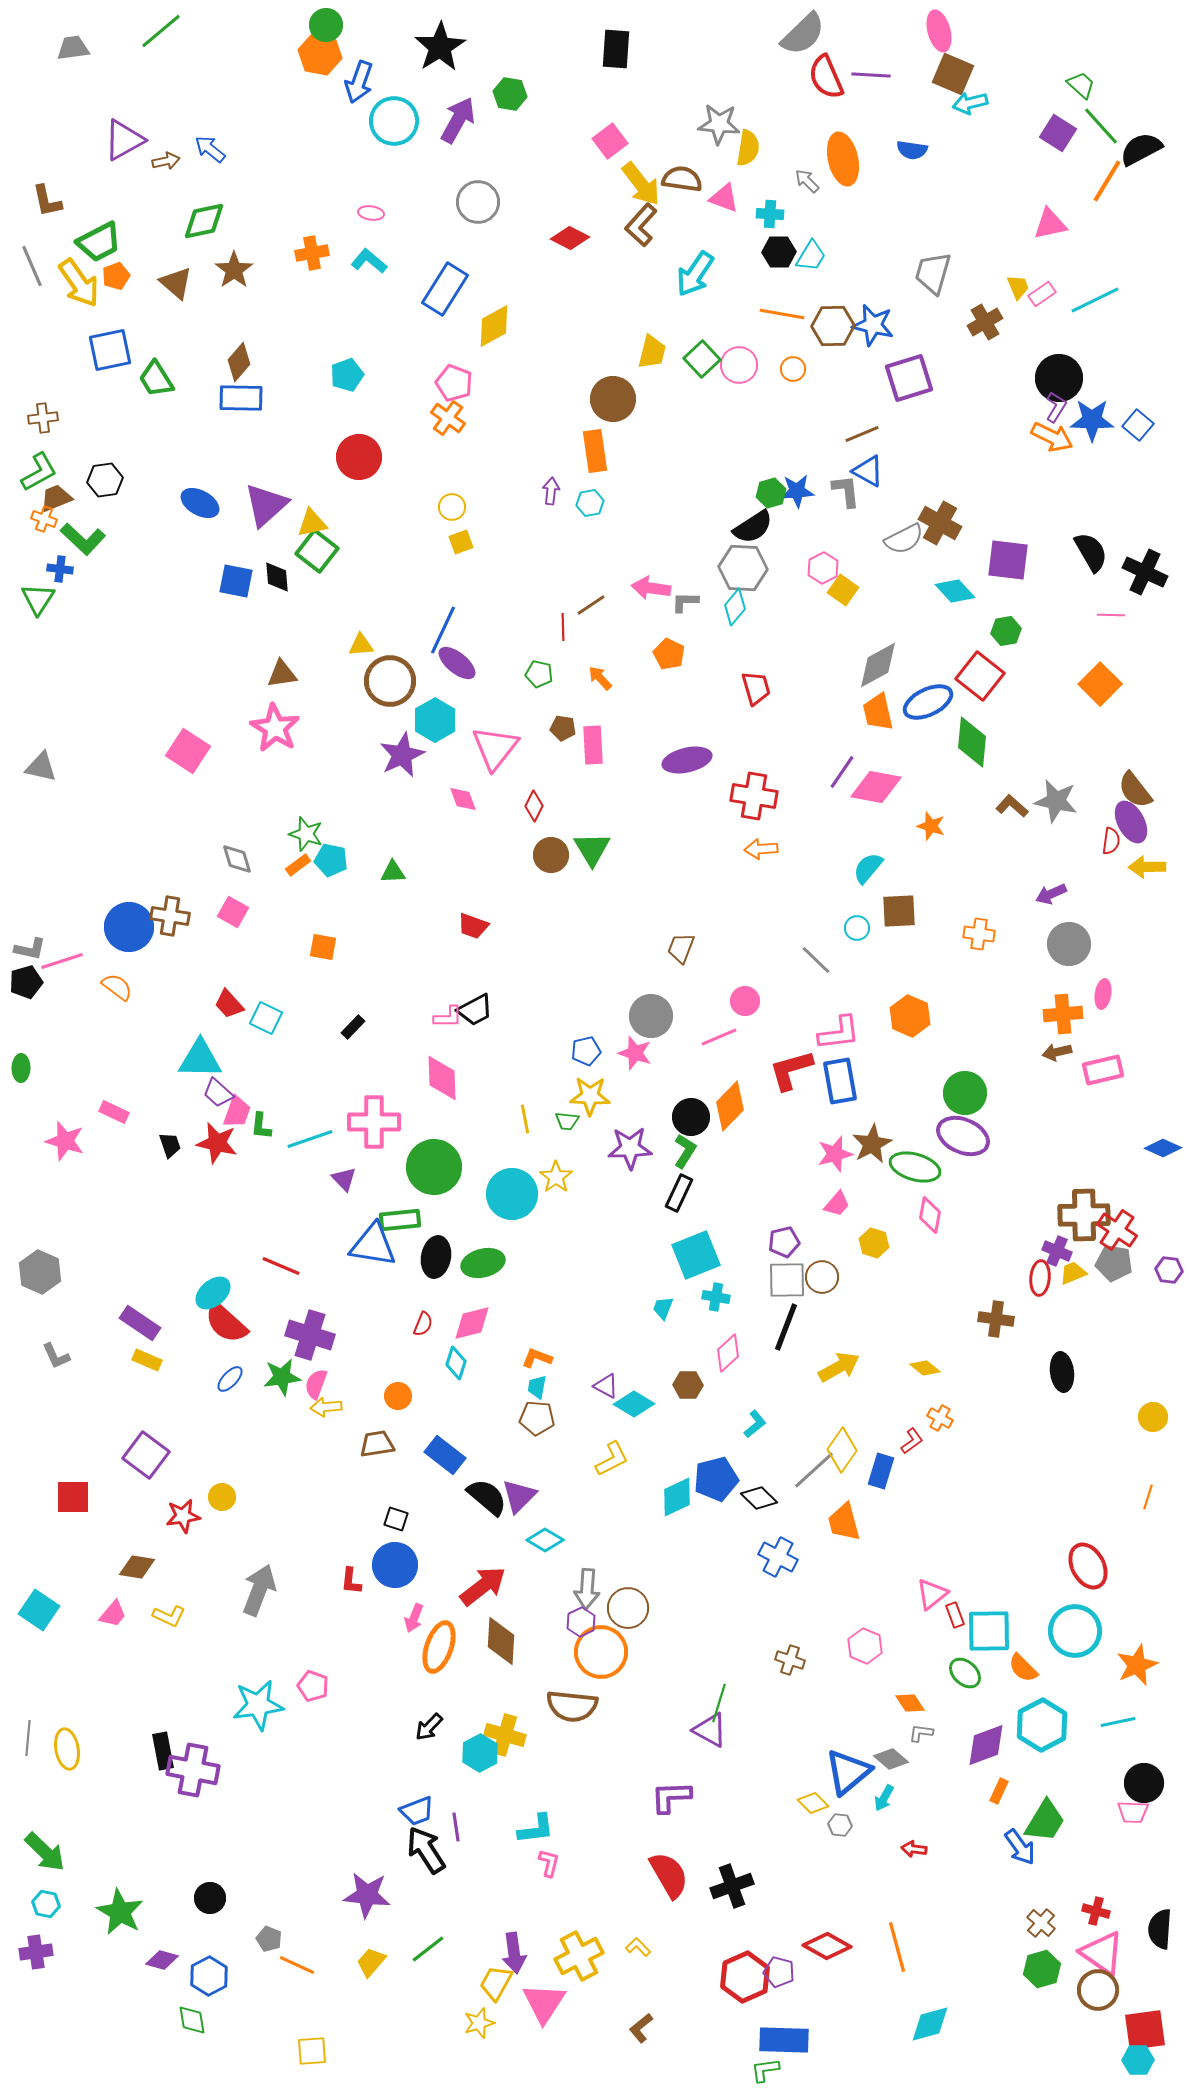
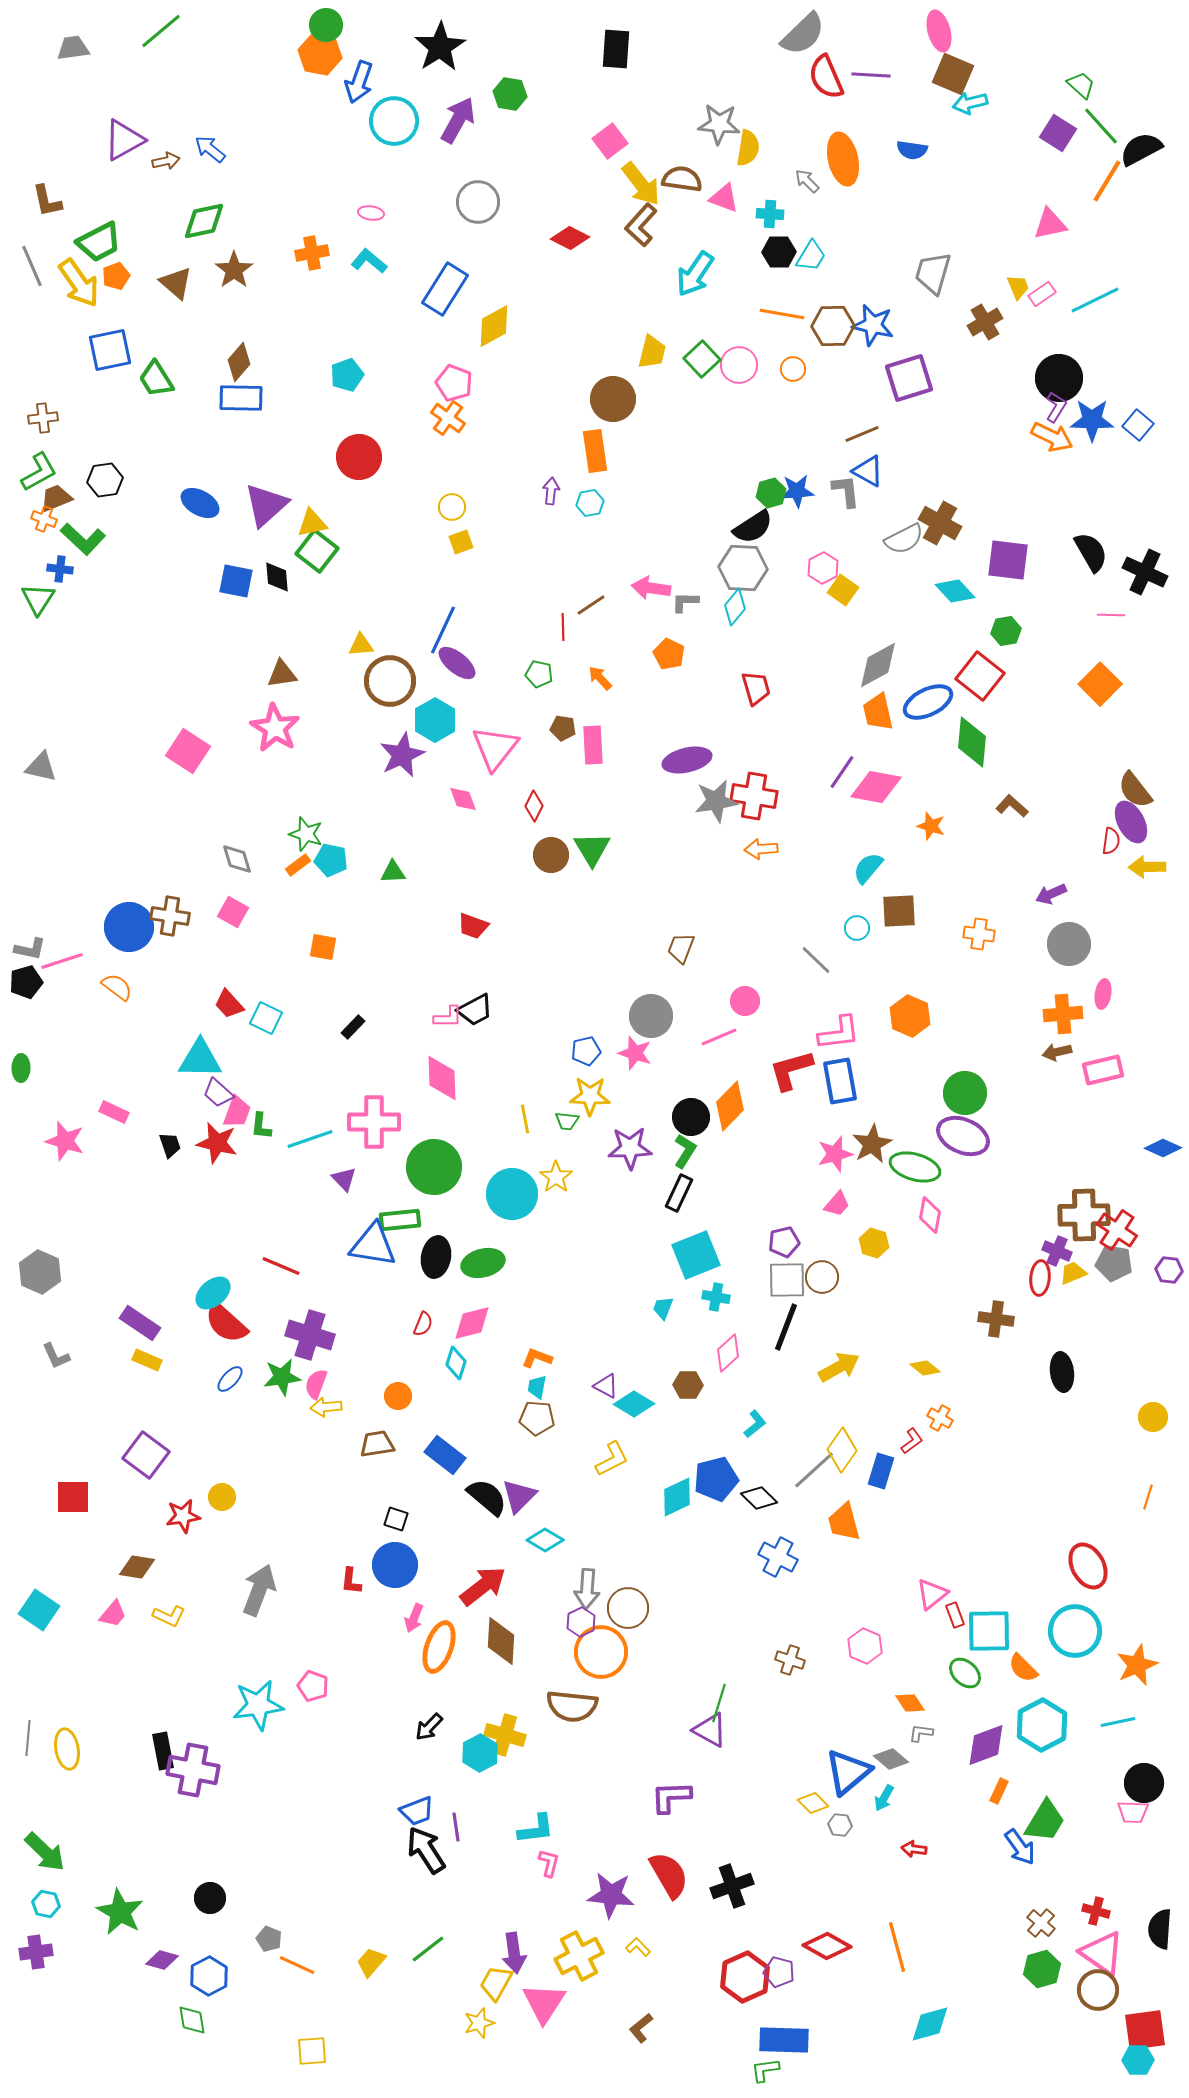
gray star at (1056, 801): moved 340 px left; rotated 21 degrees counterclockwise
purple star at (367, 1895): moved 244 px right
